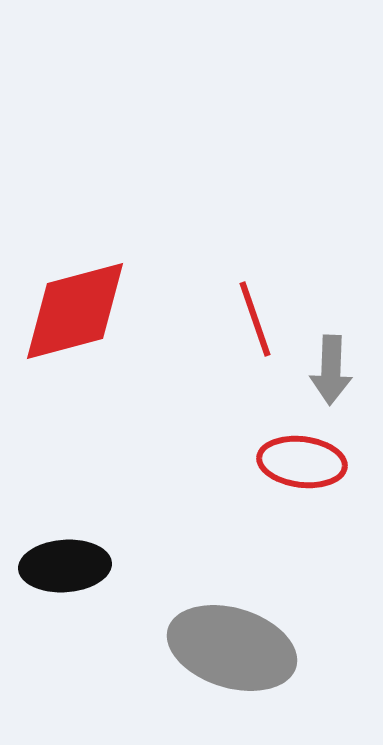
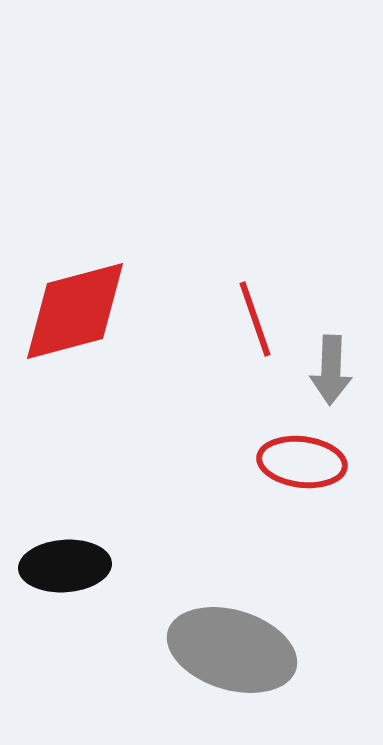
gray ellipse: moved 2 px down
